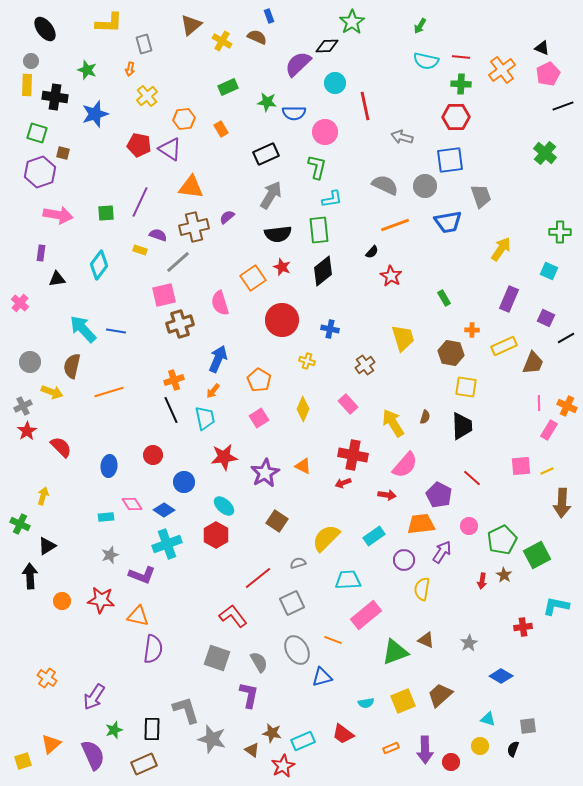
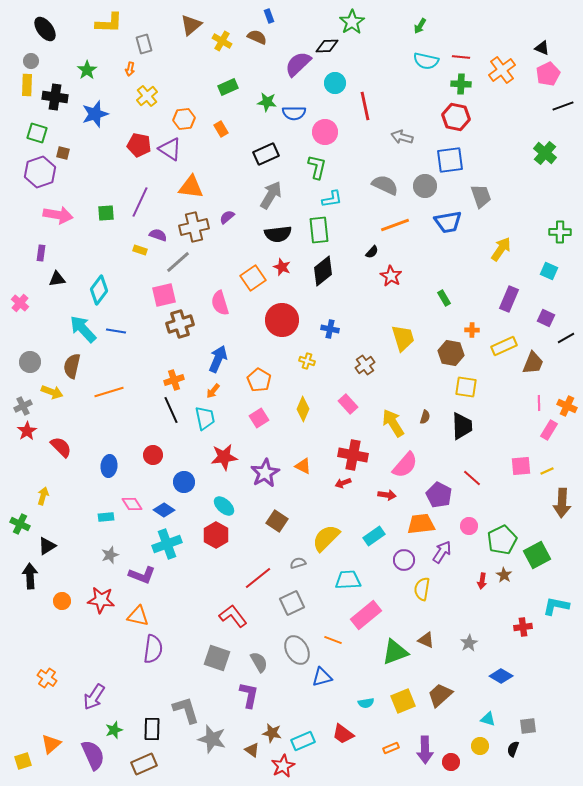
green star at (87, 70): rotated 18 degrees clockwise
red hexagon at (456, 117): rotated 12 degrees clockwise
cyan diamond at (99, 265): moved 25 px down
